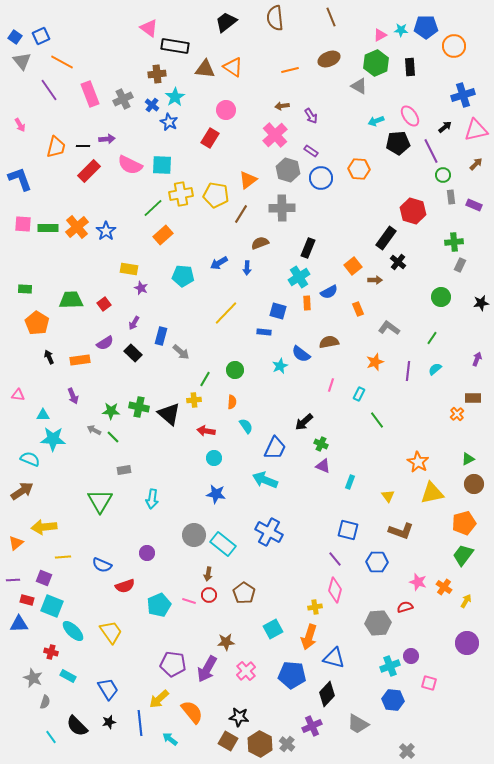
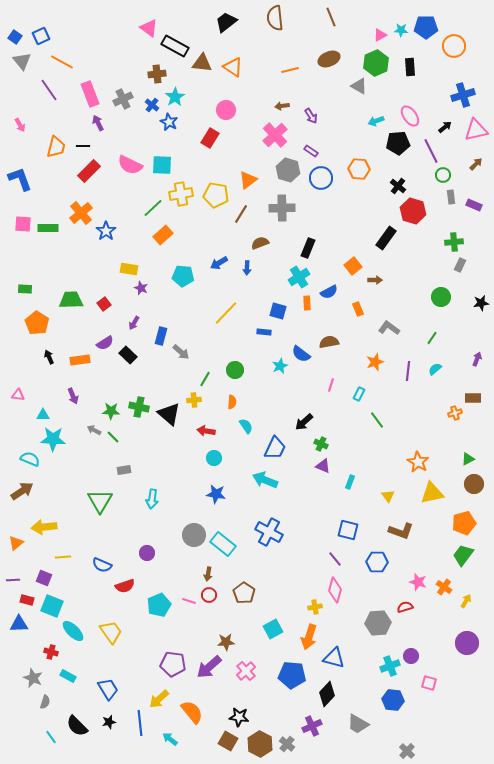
black rectangle at (175, 46): rotated 20 degrees clockwise
brown triangle at (205, 69): moved 3 px left, 6 px up
purple arrow at (107, 139): moved 9 px left, 16 px up; rotated 112 degrees counterclockwise
orange cross at (77, 227): moved 4 px right, 14 px up
black cross at (398, 262): moved 76 px up
black rectangle at (133, 353): moved 5 px left, 2 px down
orange cross at (457, 414): moved 2 px left, 1 px up; rotated 24 degrees clockwise
purple arrow at (207, 669): moved 2 px right, 2 px up; rotated 20 degrees clockwise
